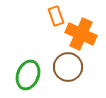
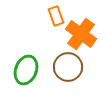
orange cross: rotated 12 degrees clockwise
green ellipse: moved 2 px left, 5 px up
